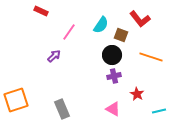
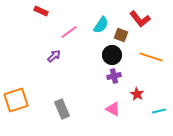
pink line: rotated 18 degrees clockwise
